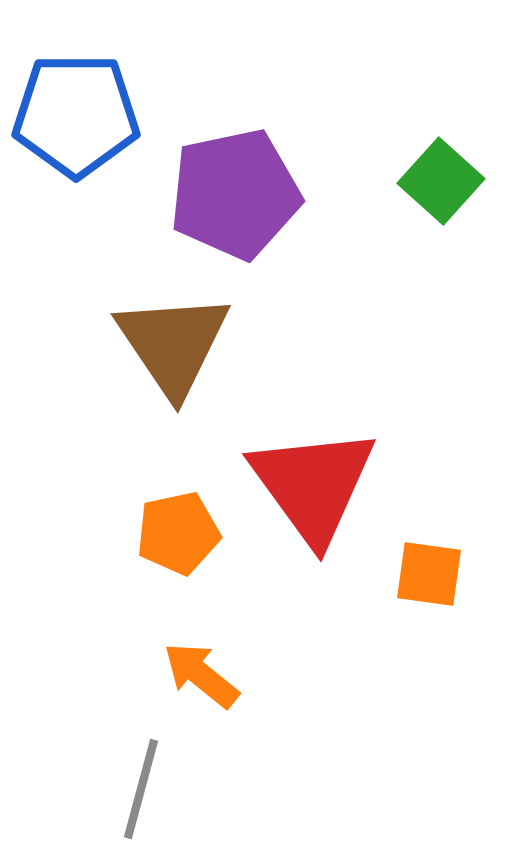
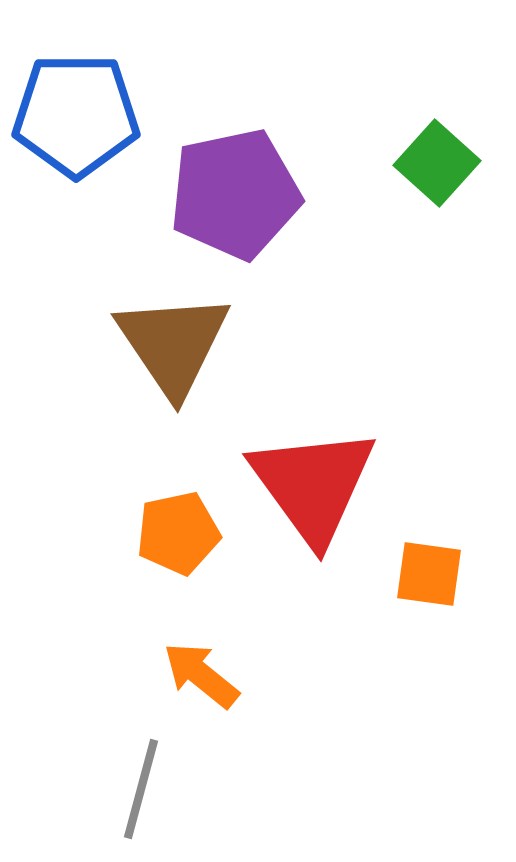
green square: moved 4 px left, 18 px up
